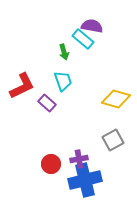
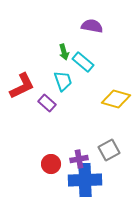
cyan rectangle: moved 23 px down
gray square: moved 4 px left, 10 px down
blue cross: rotated 12 degrees clockwise
